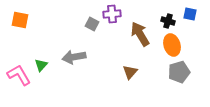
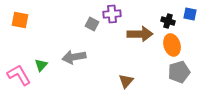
brown arrow: rotated 120 degrees clockwise
brown triangle: moved 4 px left, 9 px down
